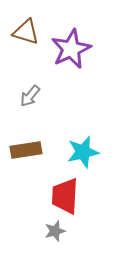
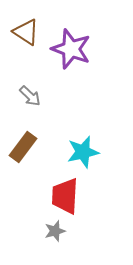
brown triangle: rotated 16 degrees clockwise
purple star: rotated 27 degrees counterclockwise
gray arrow: rotated 85 degrees counterclockwise
brown rectangle: moved 3 px left, 3 px up; rotated 44 degrees counterclockwise
